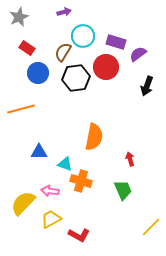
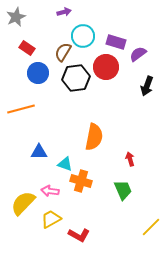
gray star: moved 3 px left
